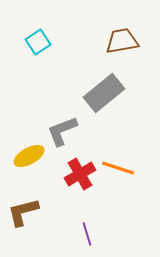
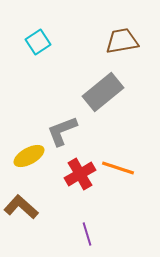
gray rectangle: moved 1 px left, 1 px up
brown L-shape: moved 2 px left, 5 px up; rotated 56 degrees clockwise
